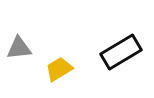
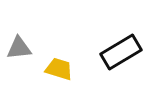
yellow trapezoid: rotated 48 degrees clockwise
